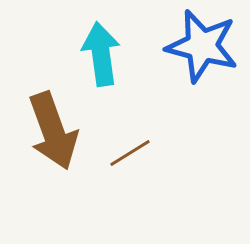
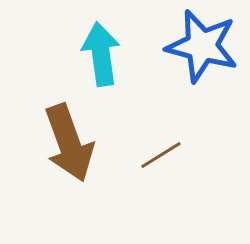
brown arrow: moved 16 px right, 12 px down
brown line: moved 31 px right, 2 px down
